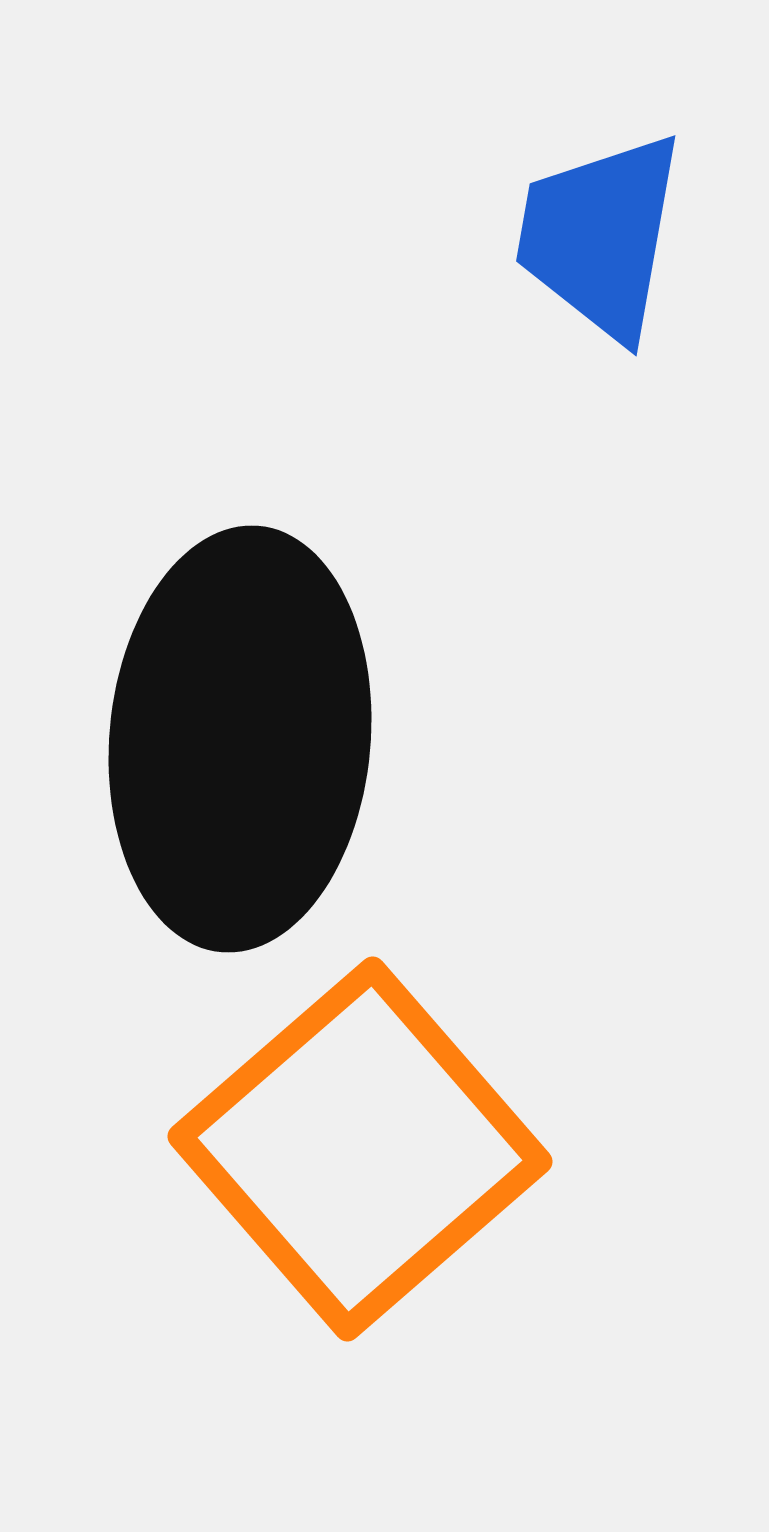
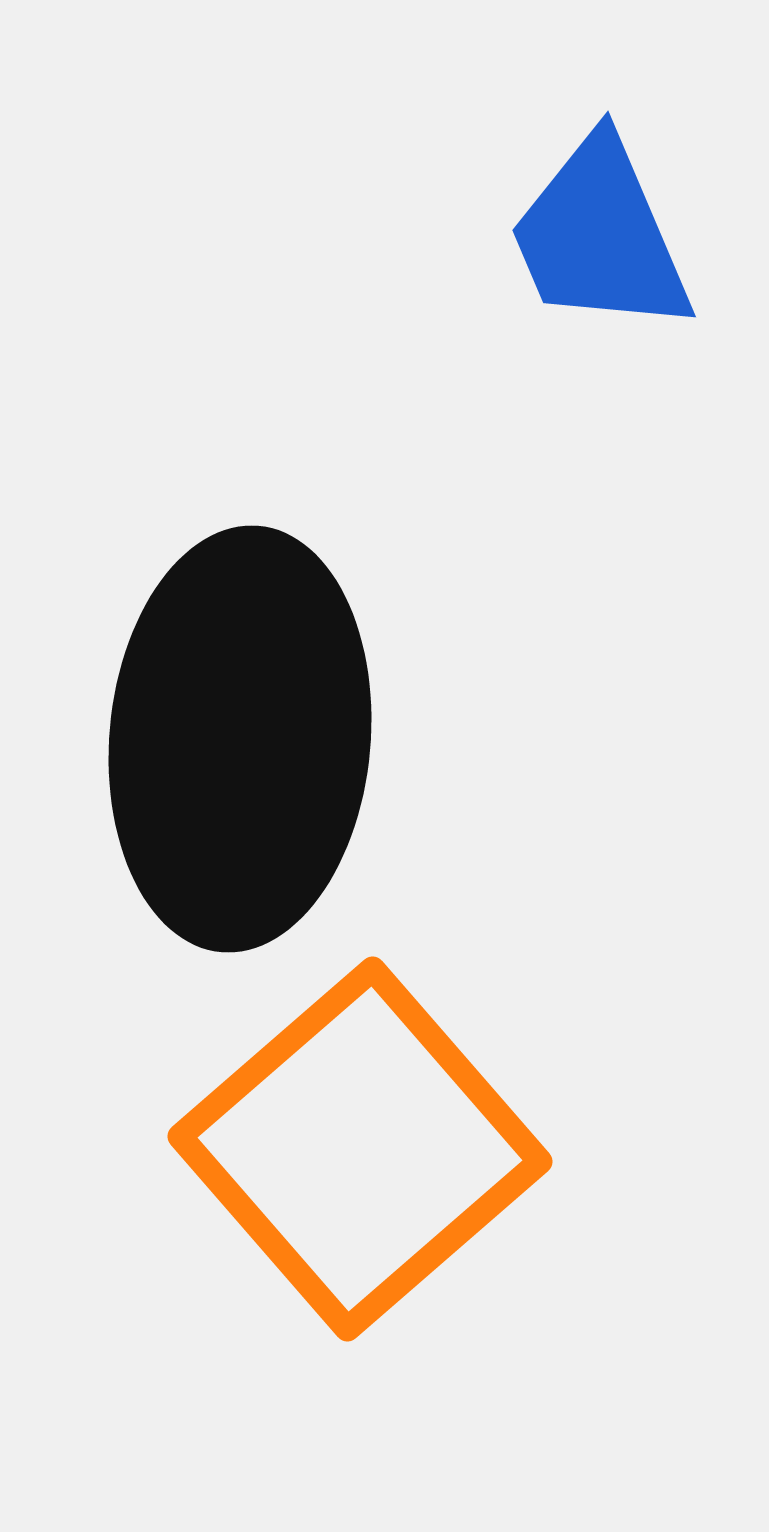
blue trapezoid: rotated 33 degrees counterclockwise
